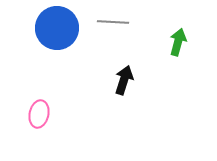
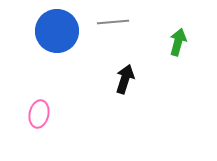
gray line: rotated 8 degrees counterclockwise
blue circle: moved 3 px down
black arrow: moved 1 px right, 1 px up
